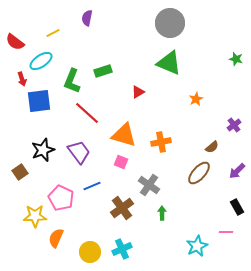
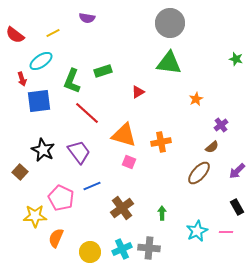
purple semicircle: rotated 91 degrees counterclockwise
red semicircle: moved 7 px up
green triangle: rotated 16 degrees counterclockwise
purple cross: moved 13 px left
black star: rotated 25 degrees counterclockwise
pink square: moved 8 px right
brown square: rotated 14 degrees counterclockwise
gray cross: moved 63 px down; rotated 30 degrees counterclockwise
cyan star: moved 15 px up
